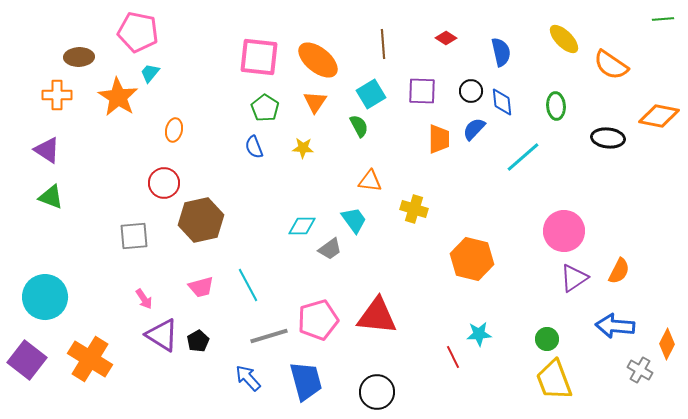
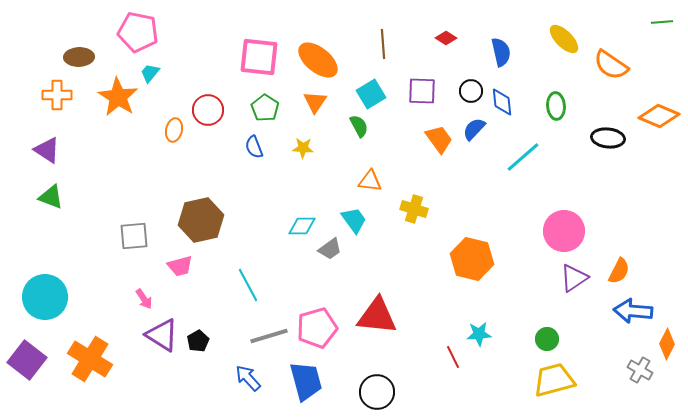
green line at (663, 19): moved 1 px left, 3 px down
orange diamond at (659, 116): rotated 12 degrees clockwise
orange trapezoid at (439, 139): rotated 36 degrees counterclockwise
red circle at (164, 183): moved 44 px right, 73 px up
pink trapezoid at (201, 287): moved 21 px left, 21 px up
pink pentagon at (318, 320): moved 1 px left, 8 px down
blue arrow at (615, 326): moved 18 px right, 15 px up
yellow trapezoid at (554, 380): rotated 96 degrees clockwise
